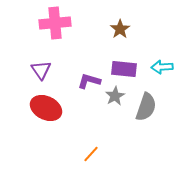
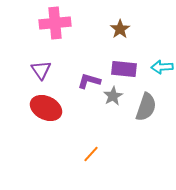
gray star: moved 2 px left
